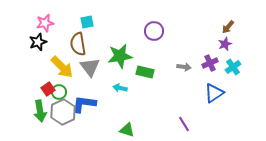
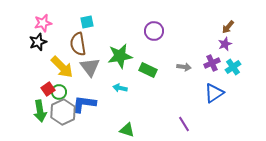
pink star: moved 2 px left
purple cross: moved 2 px right
green rectangle: moved 3 px right, 2 px up; rotated 12 degrees clockwise
